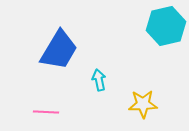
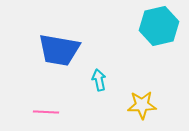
cyan hexagon: moved 7 px left
blue trapezoid: rotated 69 degrees clockwise
yellow star: moved 1 px left, 1 px down
